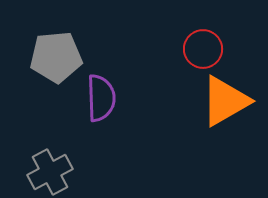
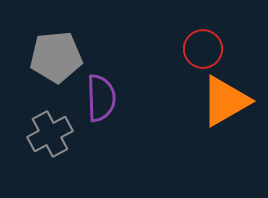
gray cross: moved 38 px up
